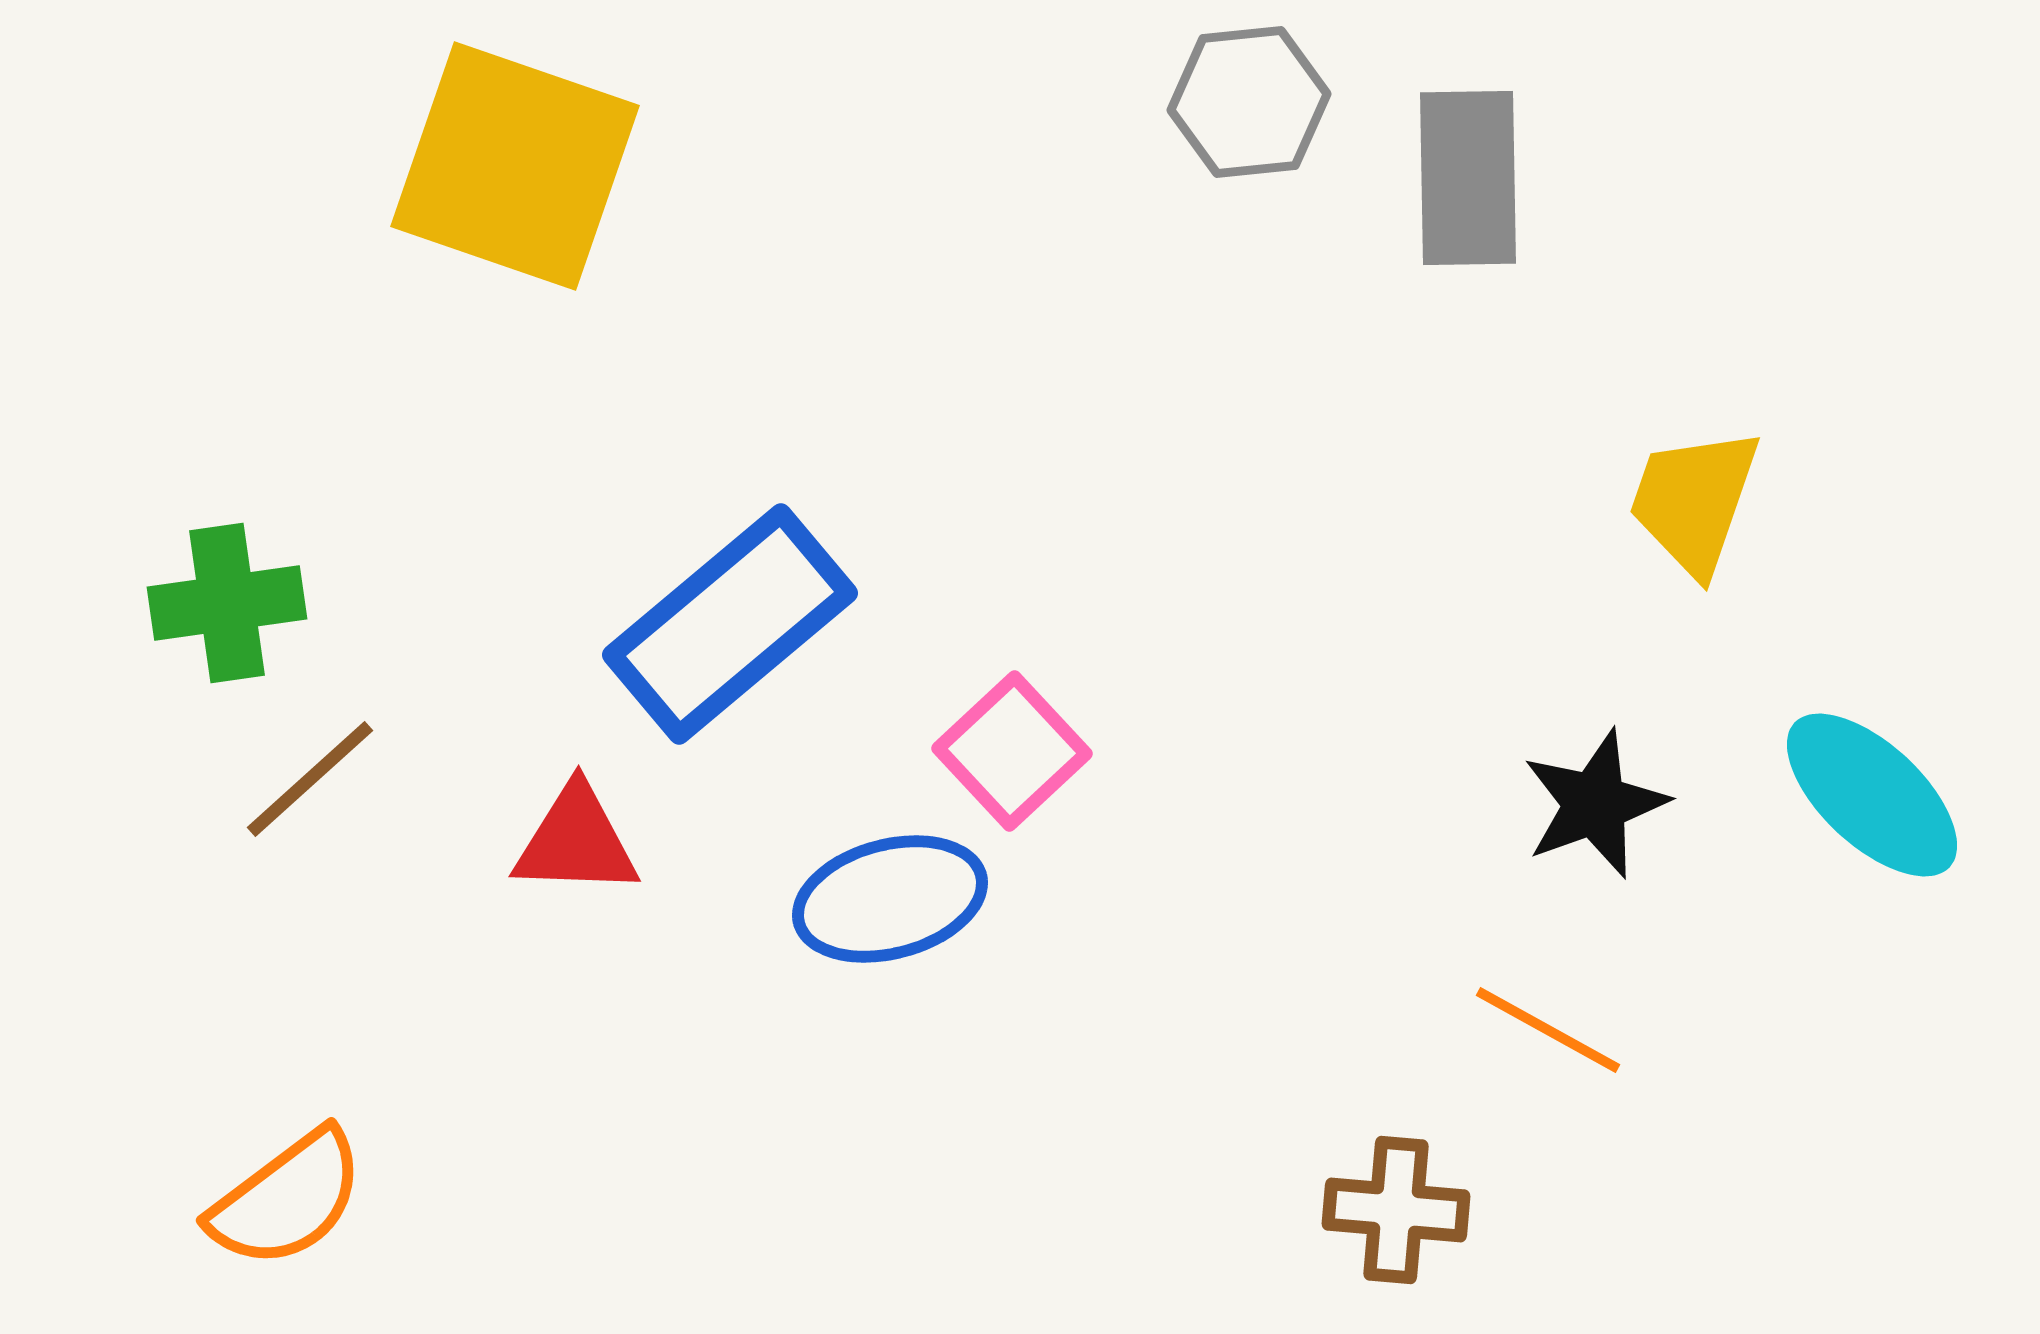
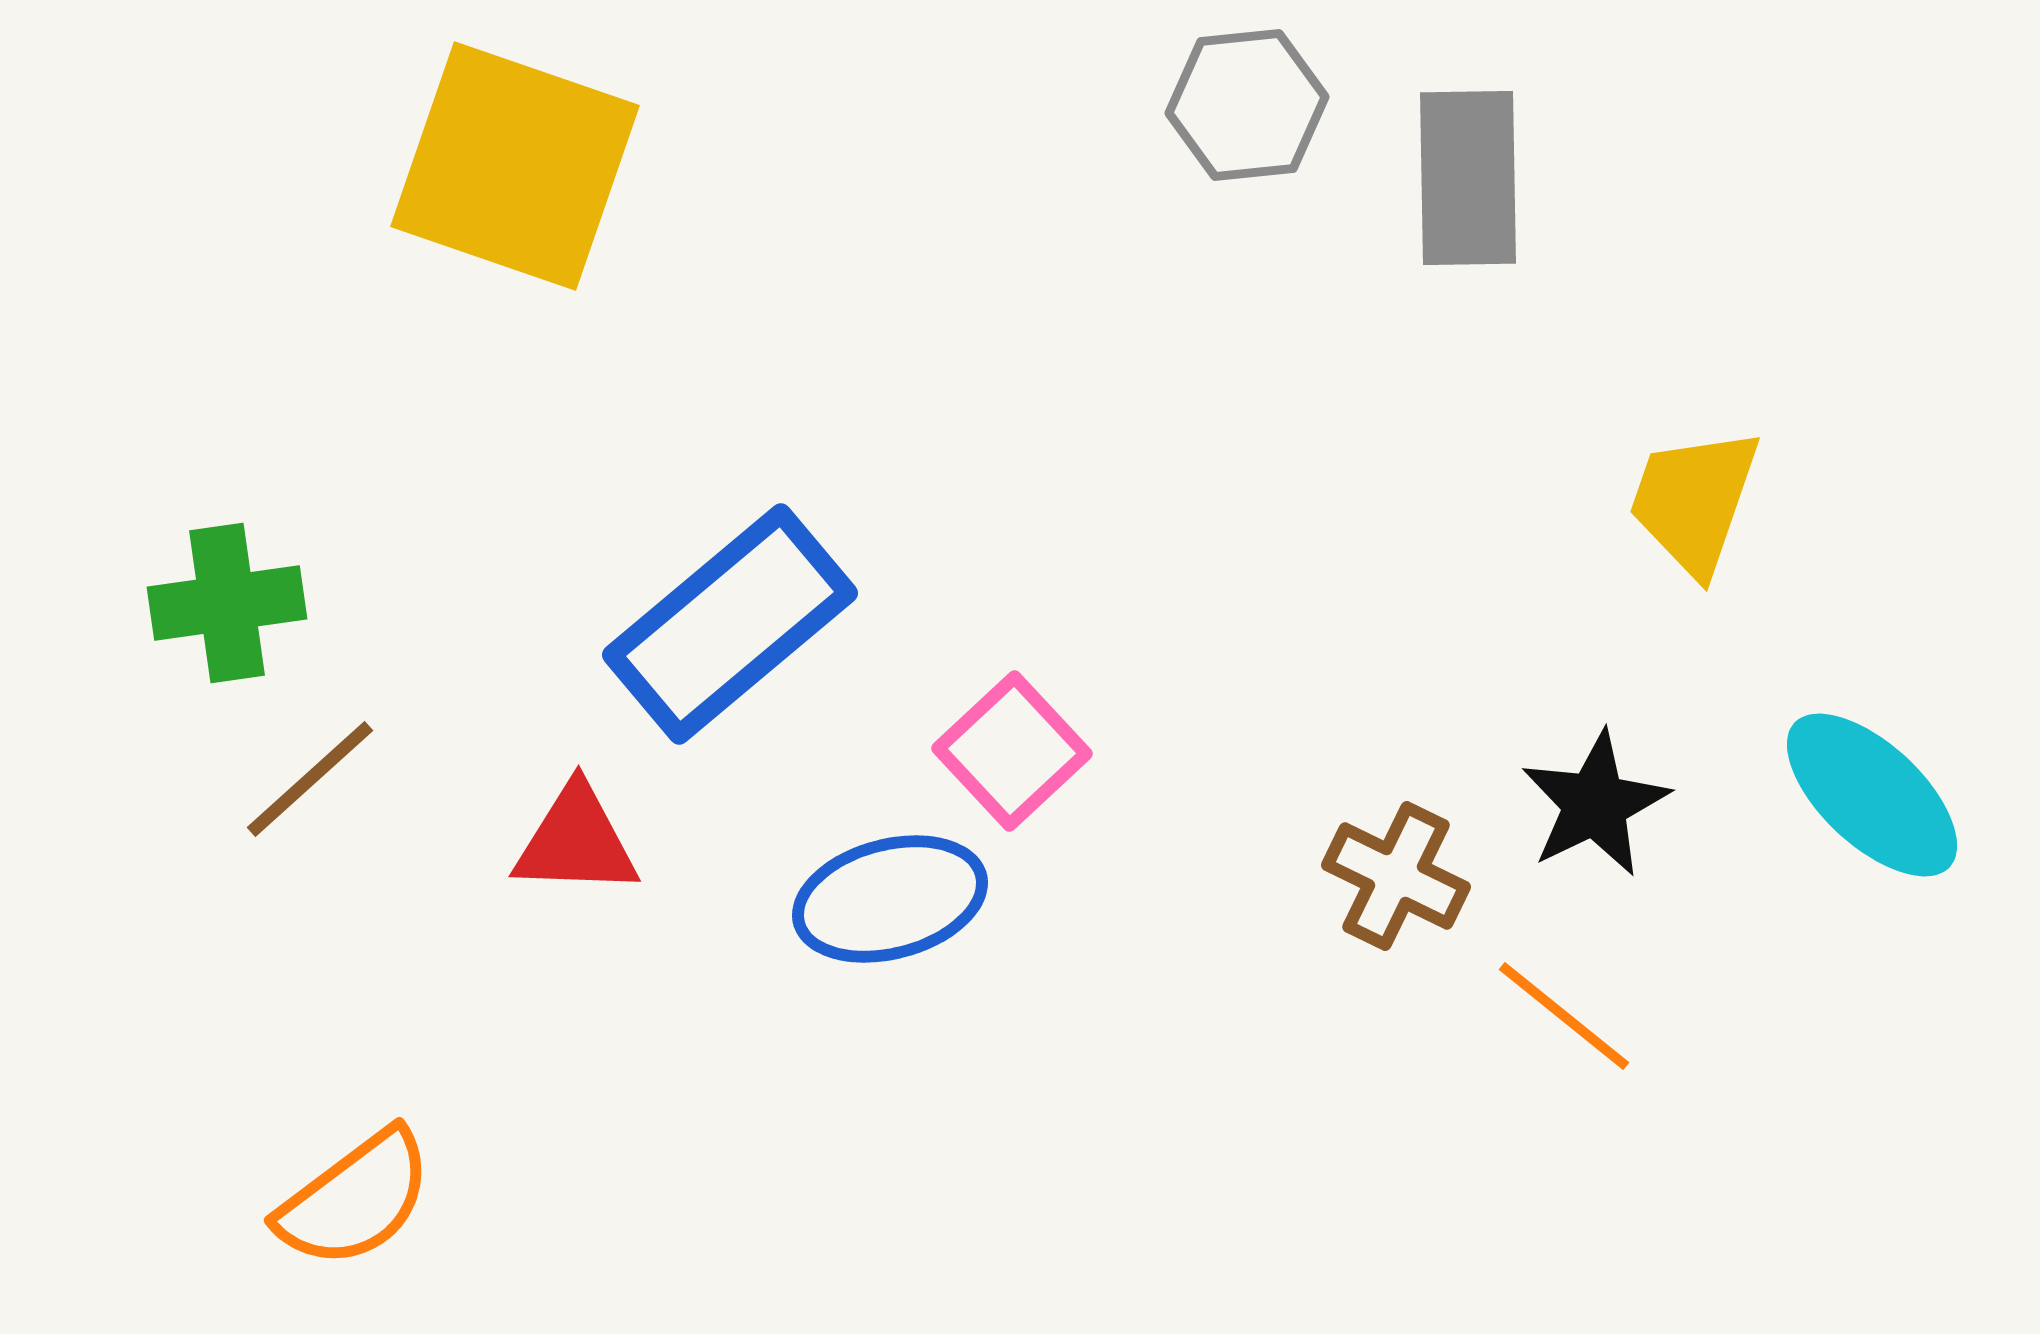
gray hexagon: moved 2 px left, 3 px down
black star: rotated 6 degrees counterclockwise
orange line: moved 16 px right, 14 px up; rotated 10 degrees clockwise
orange semicircle: moved 68 px right
brown cross: moved 334 px up; rotated 21 degrees clockwise
